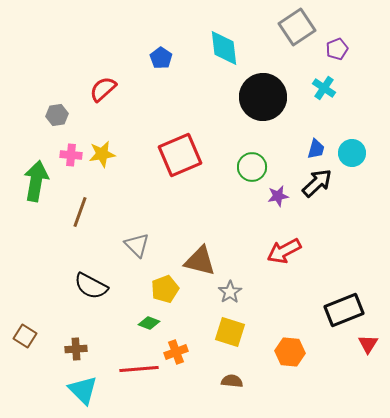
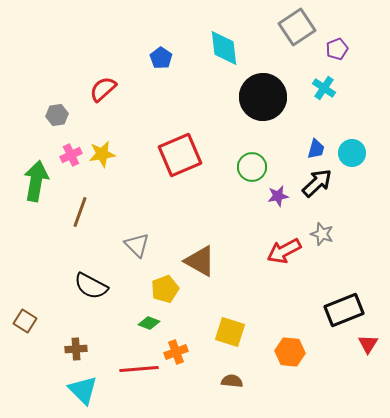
pink cross: rotated 30 degrees counterclockwise
brown triangle: rotated 16 degrees clockwise
gray star: moved 92 px right, 58 px up; rotated 20 degrees counterclockwise
brown square: moved 15 px up
